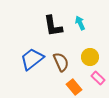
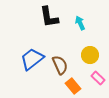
black L-shape: moved 4 px left, 9 px up
yellow circle: moved 2 px up
brown semicircle: moved 1 px left, 3 px down
orange rectangle: moved 1 px left, 1 px up
